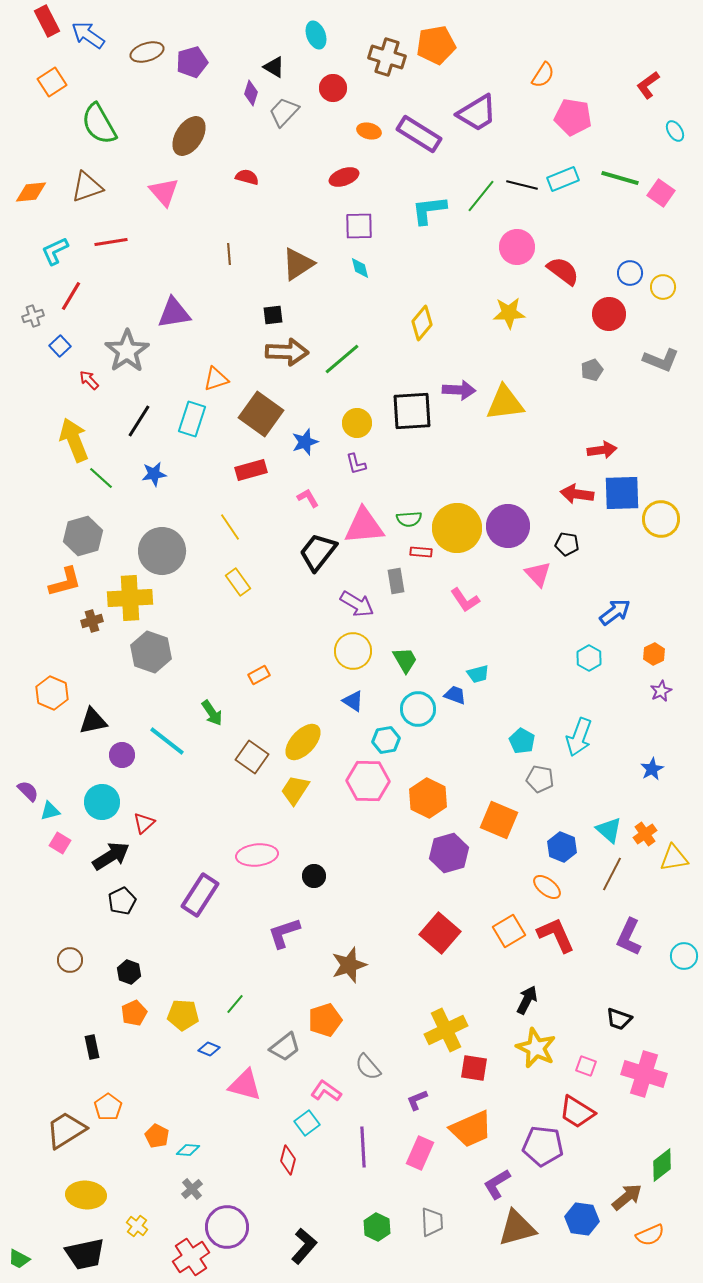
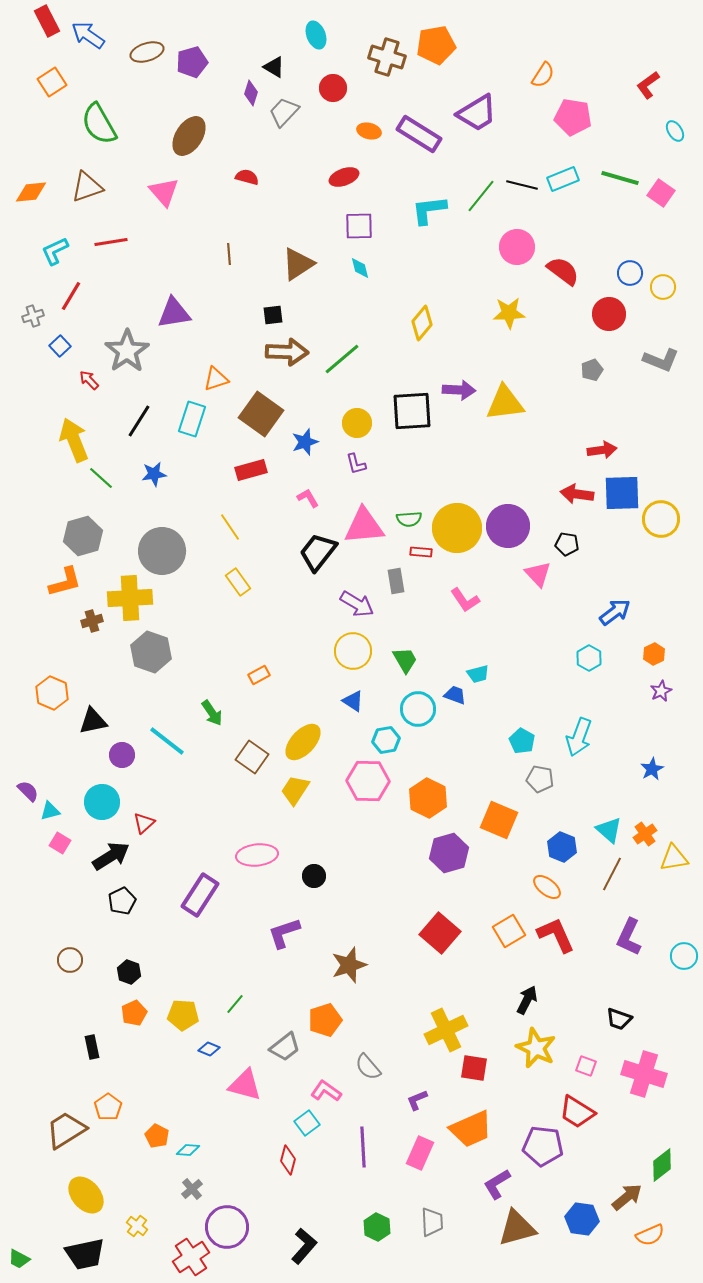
yellow ellipse at (86, 1195): rotated 45 degrees clockwise
